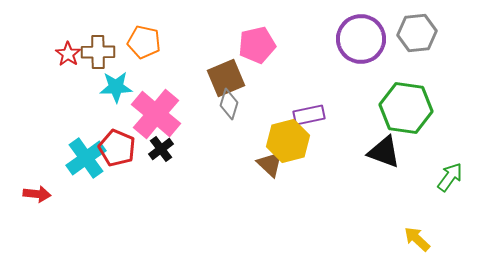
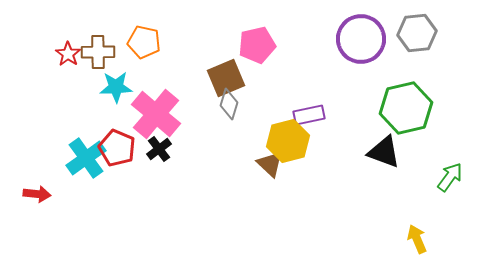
green hexagon: rotated 21 degrees counterclockwise
black cross: moved 2 px left
yellow arrow: rotated 24 degrees clockwise
